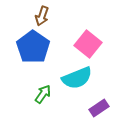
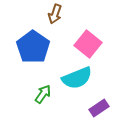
brown arrow: moved 13 px right, 2 px up
